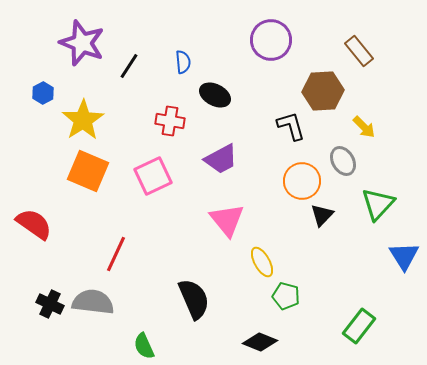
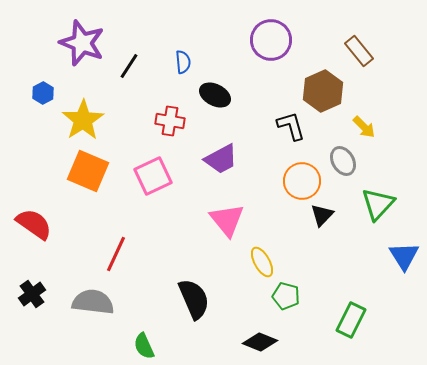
brown hexagon: rotated 21 degrees counterclockwise
black cross: moved 18 px left, 10 px up; rotated 28 degrees clockwise
green rectangle: moved 8 px left, 6 px up; rotated 12 degrees counterclockwise
